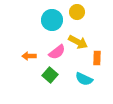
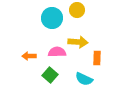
yellow circle: moved 2 px up
cyan circle: moved 2 px up
yellow arrow: rotated 24 degrees counterclockwise
pink semicircle: rotated 144 degrees counterclockwise
